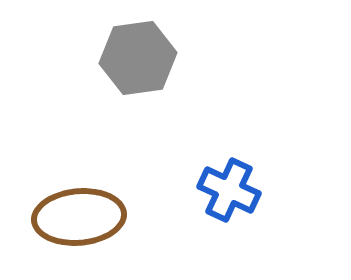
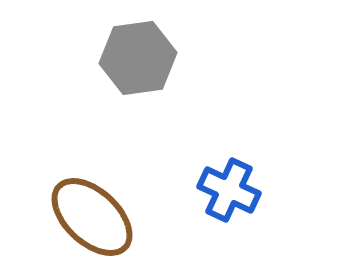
brown ellipse: moved 13 px right; rotated 48 degrees clockwise
